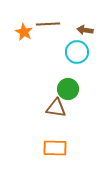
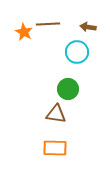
brown arrow: moved 3 px right, 3 px up
brown triangle: moved 6 px down
